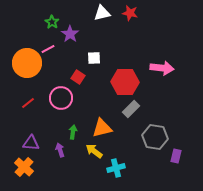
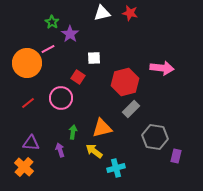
red hexagon: rotated 16 degrees counterclockwise
